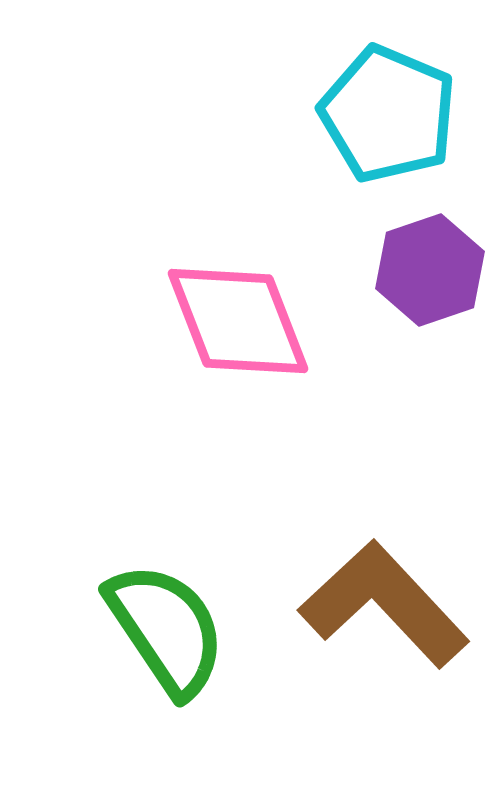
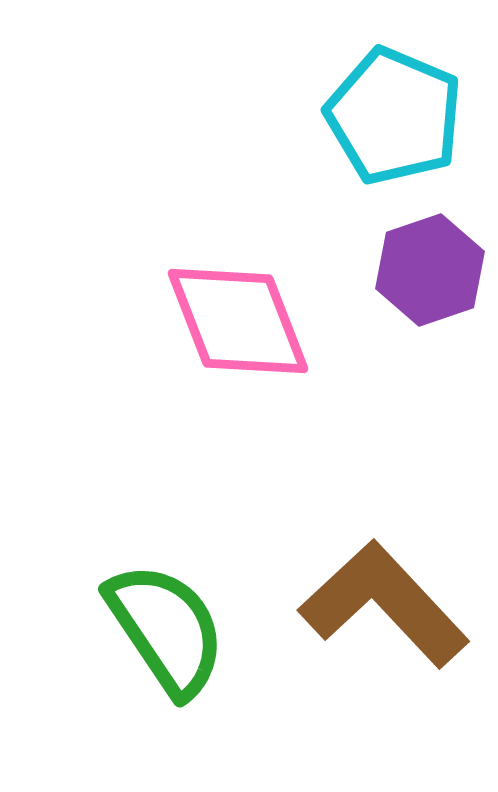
cyan pentagon: moved 6 px right, 2 px down
